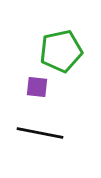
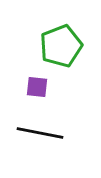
green pentagon: moved 5 px up; rotated 9 degrees counterclockwise
